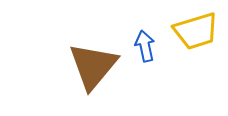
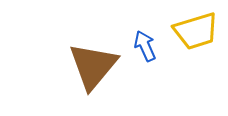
blue arrow: rotated 12 degrees counterclockwise
